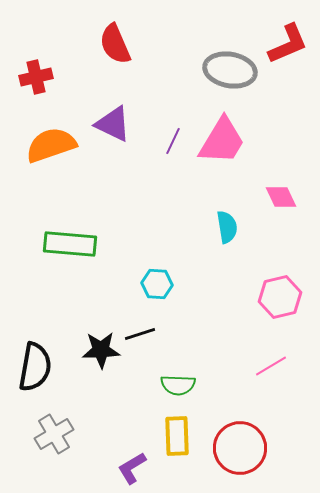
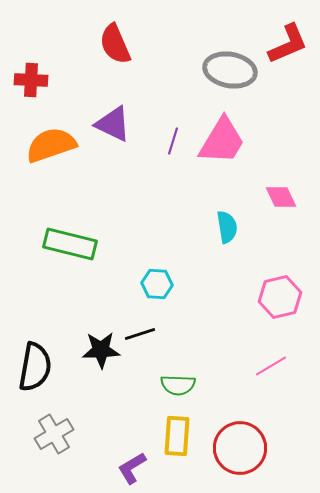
red cross: moved 5 px left, 3 px down; rotated 16 degrees clockwise
purple line: rotated 8 degrees counterclockwise
green rectangle: rotated 9 degrees clockwise
yellow rectangle: rotated 6 degrees clockwise
